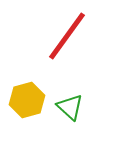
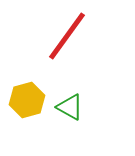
green triangle: rotated 12 degrees counterclockwise
